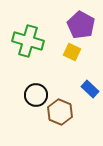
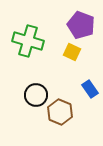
purple pentagon: rotated 8 degrees counterclockwise
blue rectangle: rotated 12 degrees clockwise
